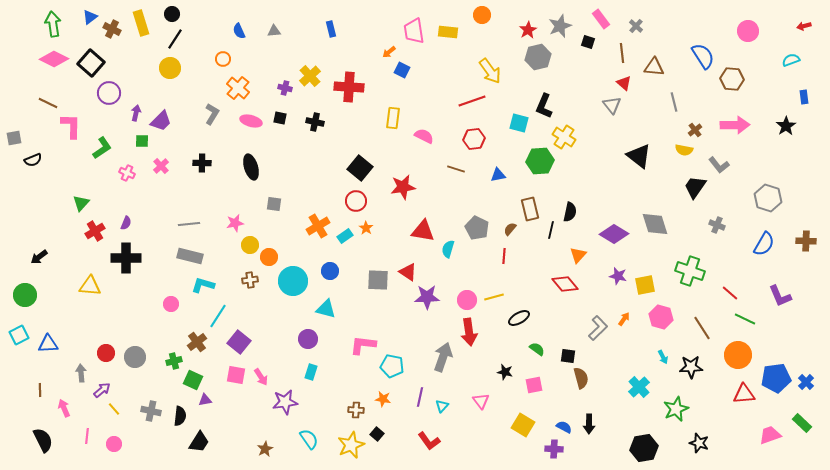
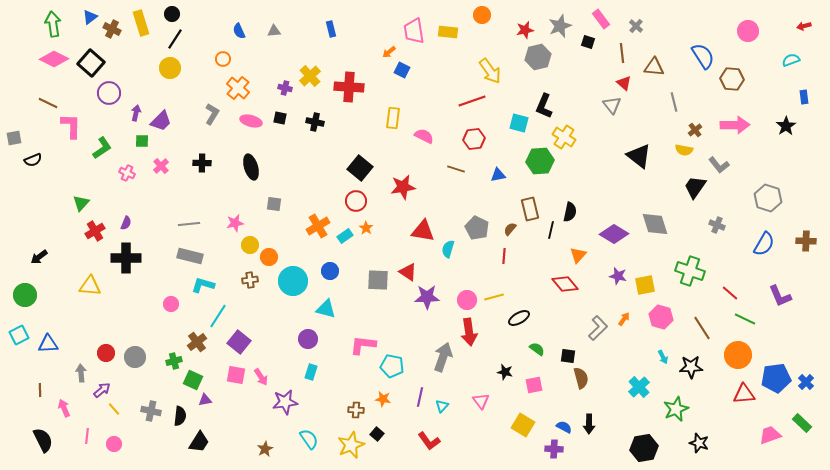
red star at (528, 30): moved 3 px left; rotated 18 degrees clockwise
